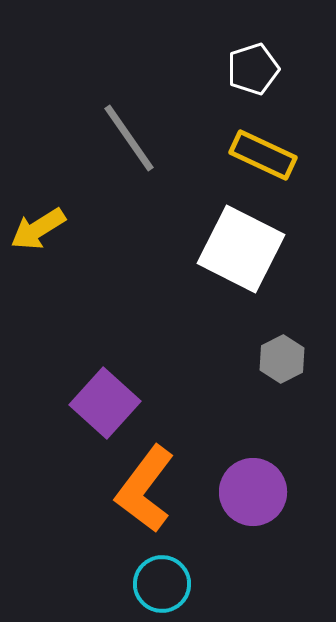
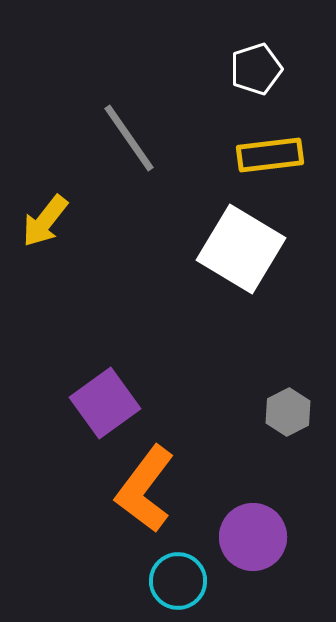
white pentagon: moved 3 px right
yellow rectangle: moved 7 px right; rotated 32 degrees counterclockwise
yellow arrow: moved 7 px right, 8 px up; rotated 20 degrees counterclockwise
white square: rotated 4 degrees clockwise
gray hexagon: moved 6 px right, 53 px down
purple square: rotated 12 degrees clockwise
purple circle: moved 45 px down
cyan circle: moved 16 px right, 3 px up
